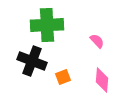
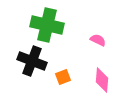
green cross: rotated 16 degrees clockwise
pink semicircle: moved 1 px right, 1 px up; rotated 21 degrees counterclockwise
